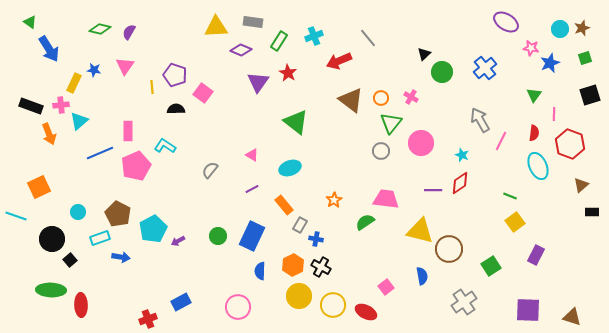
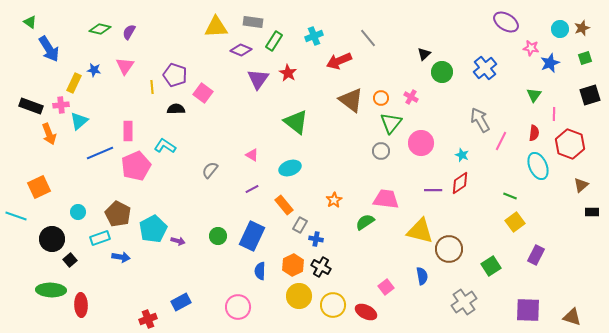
green rectangle at (279, 41): moved 5 px left
purple triangle at (258, 82): moved 3 px up
purple arrow at (178, 241): rotated 136 degrees counterclockwise
